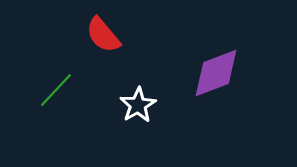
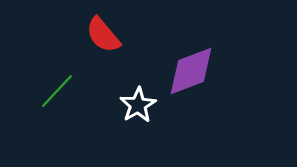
purple diamond: moved 25 px left, 2 px up
green line: moved 1 px right, 1 px down
